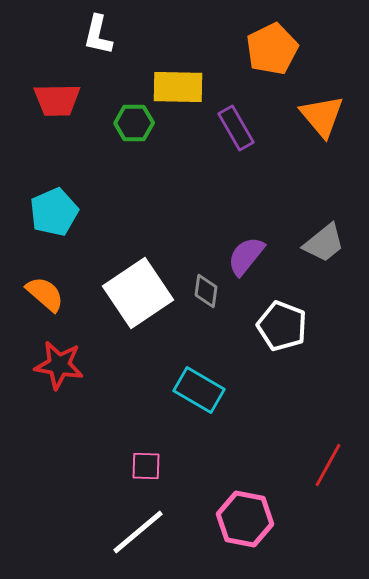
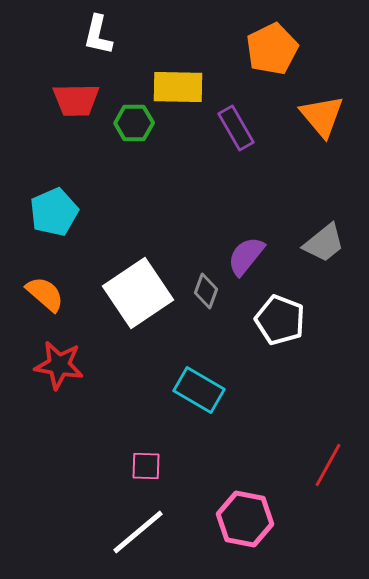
red trapezoid: moved 19 px right
gray diamond: rotated 12 degrees clockwise
white pentagon: moved 2 px left, 6 px up
